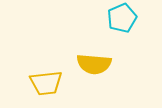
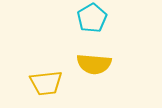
cyan pentagon: moved 30 px left; rotated 8 degrees counterclockwise
